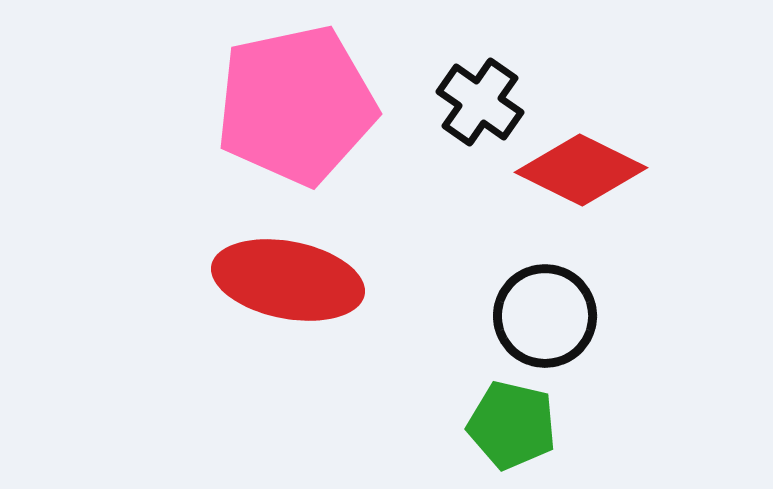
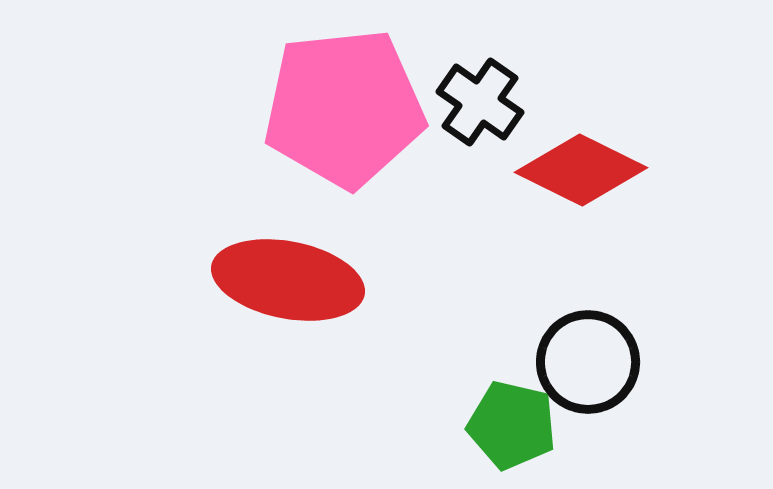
pink pentagon: moved 48 px right, 3 px down; rotated 6 degrees clockwise
black circle: moved 43 px right, 46 px down
